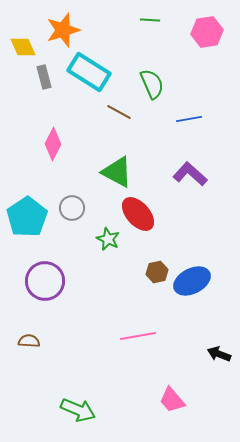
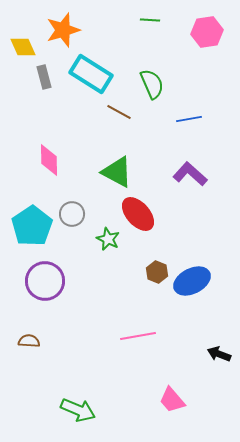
cyan rectangle: moved 2 px right, 2 px down
pink diamond: moved 4 px left, 16 px down; rotated 28 degrees counterclockwise
gray circle: moved 6 px down
cyan pentagon: moved 5 px right, 9 px down
brown hexagon: rotated 25 degrees counterclockwise
